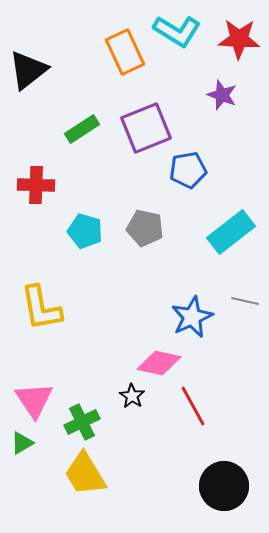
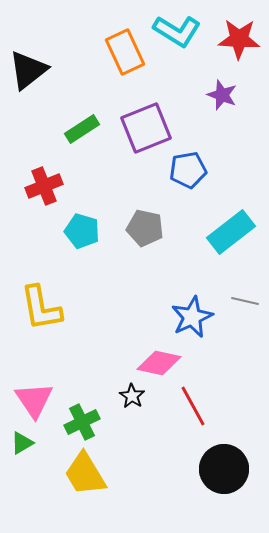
red cross: moved 8 px right, 1 px down; rotated 24 degrees counterclockwise
cyan pentagon: moved 3 px left
black circle: moved 17 px up
